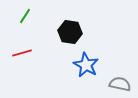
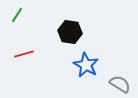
green line: moved 8 px left, 1 px up
red line: moved 2 px right, 1 px down
gray semicircle: rotated 20 degrees clockwise
